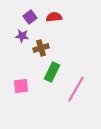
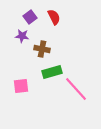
red semicircle: rotated 70 degrees clockwise
brown cross: moved 1 px right, 1 px down; rotated 28 degrees clockwise
green rectangle: rotated 48 degrees clockwise
pink line: rotated 72 degrees counterclockwise
